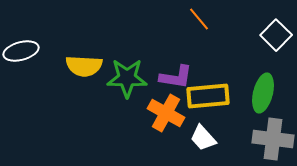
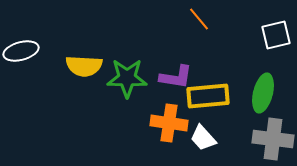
white square: rotated 32 degrees clockwise
orange cross: moved 3 px right, 10 px down; rotated 21 degrees counterclockwise
